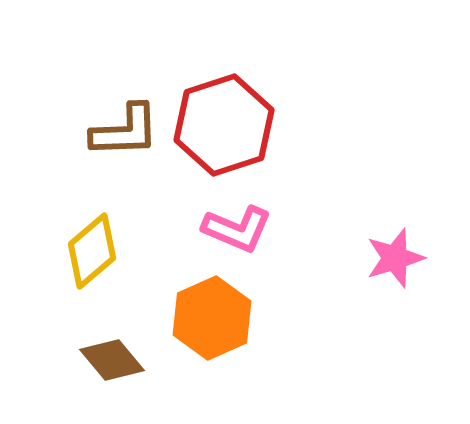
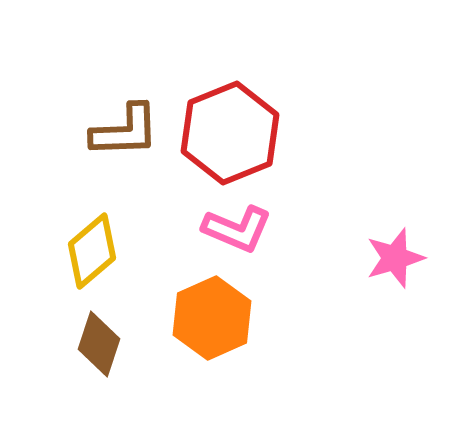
red hexagon: moved 6 px right, 8 px down; rotated 4 degrees counterclockwise
brown diamond: moved 13 px left, 16 px up; rotated 58 degrees clockwise
